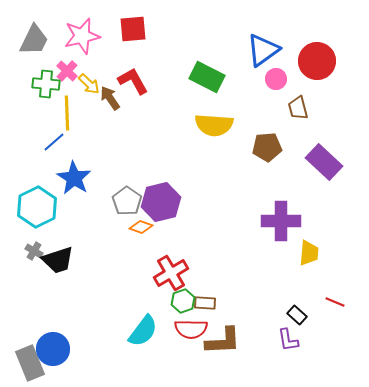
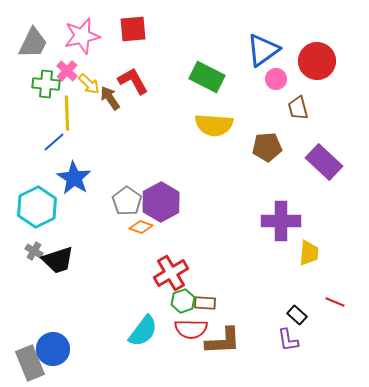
gray trapezoid: moved 1 px left, 3 px down
purple hexagon: rotated 15 degrees counterclockwise
